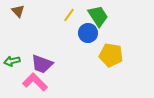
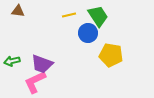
brown triangle: rotated 40 degrees counterclockwise
yellow line: rotated 40 degrees clockwise
pink L-shape: rotated 70 degrees counterclockwise
